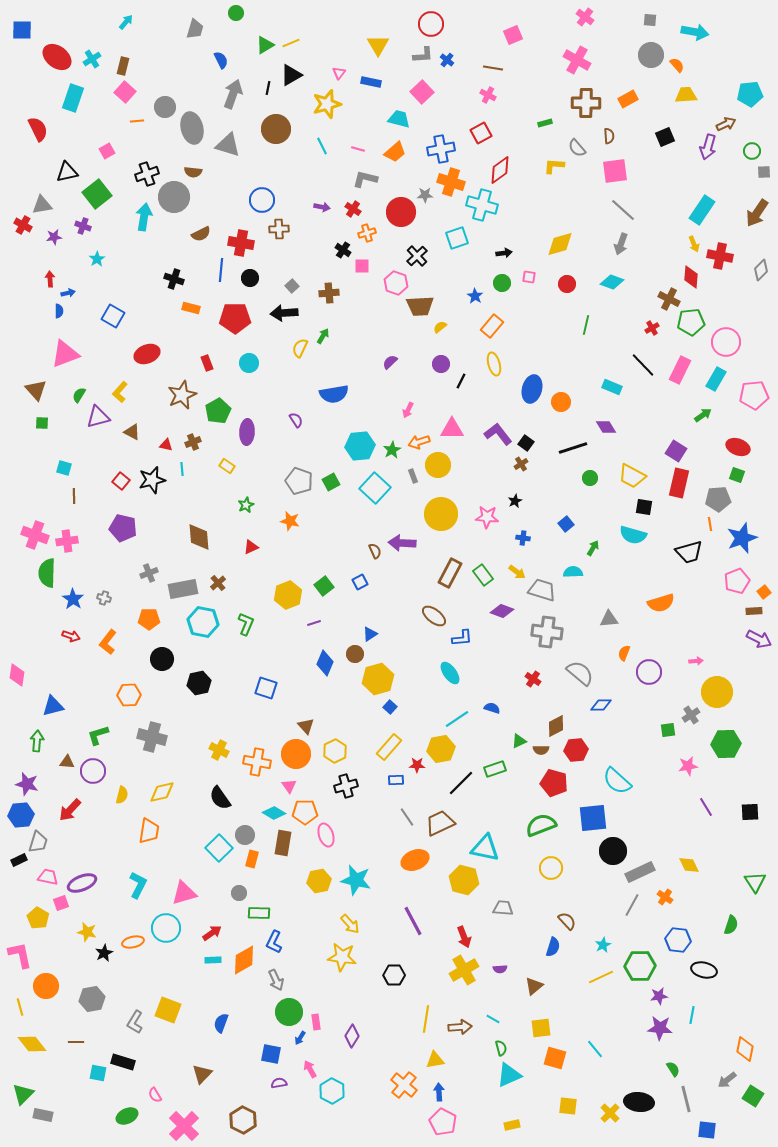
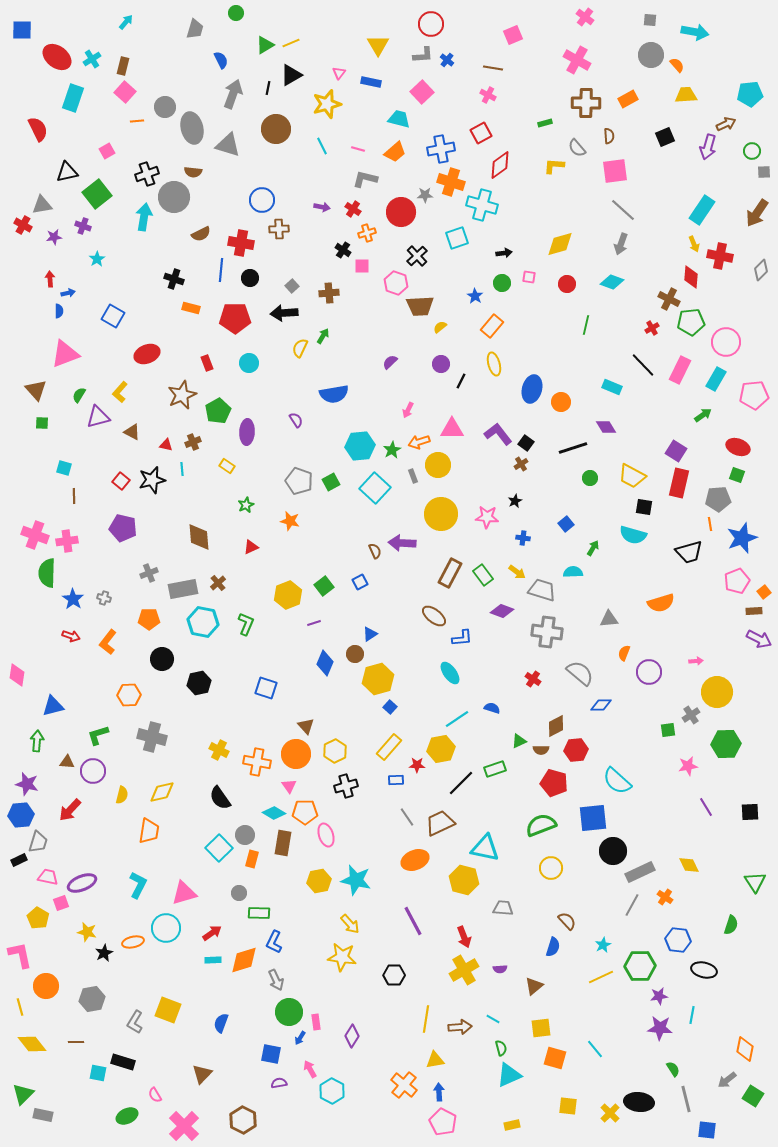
red diamond at (500, 170): moved 5 px up
orange diamond at (244, 960): rotated 12 degrees clockwise
